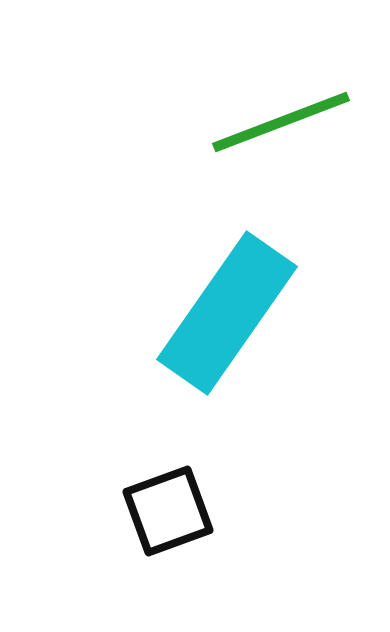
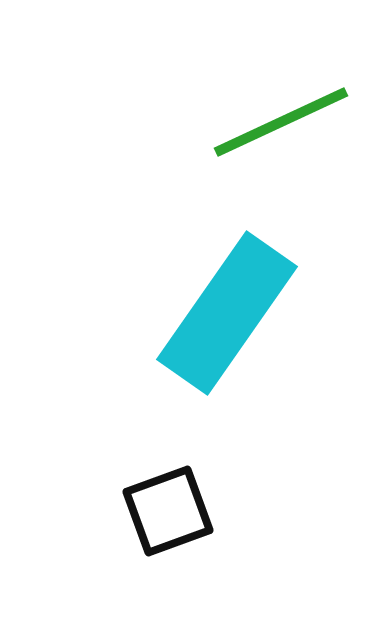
green line: rotated 4 degrees counterclockwise
